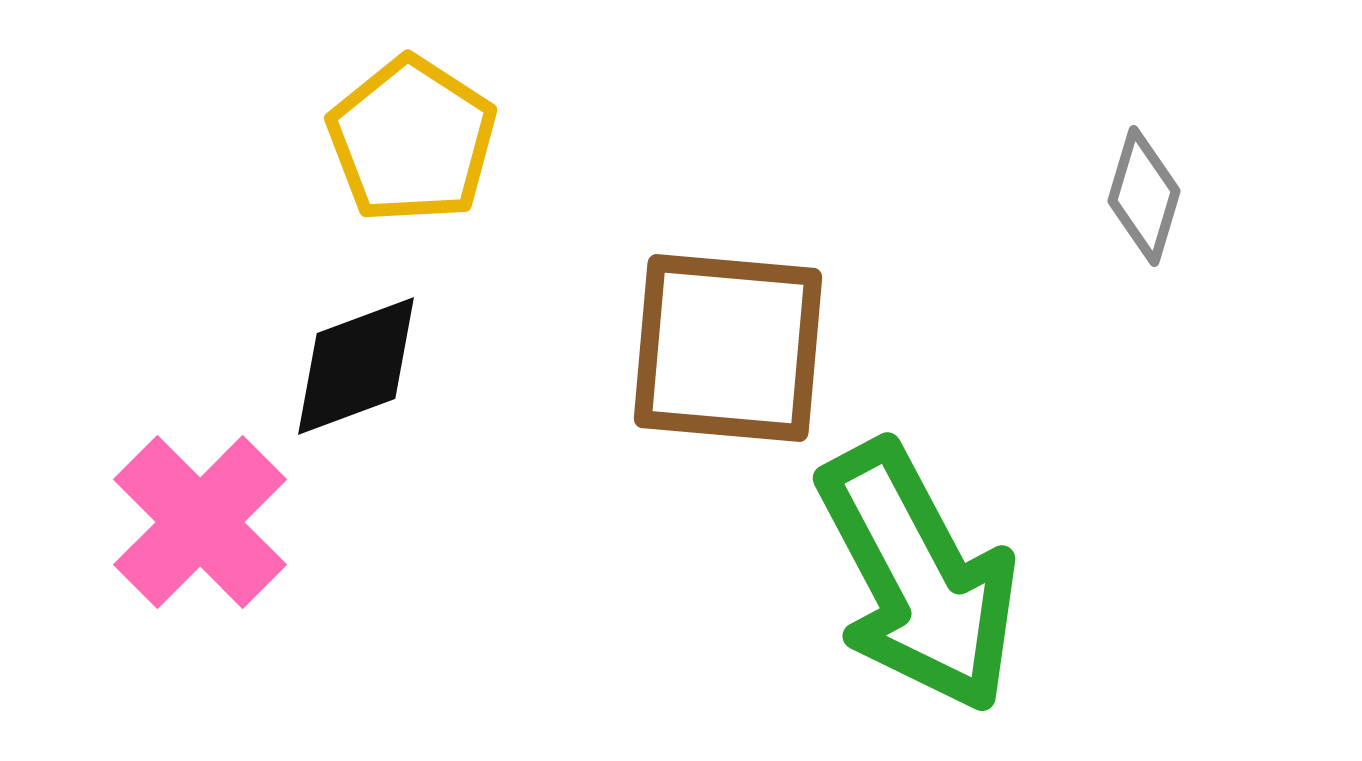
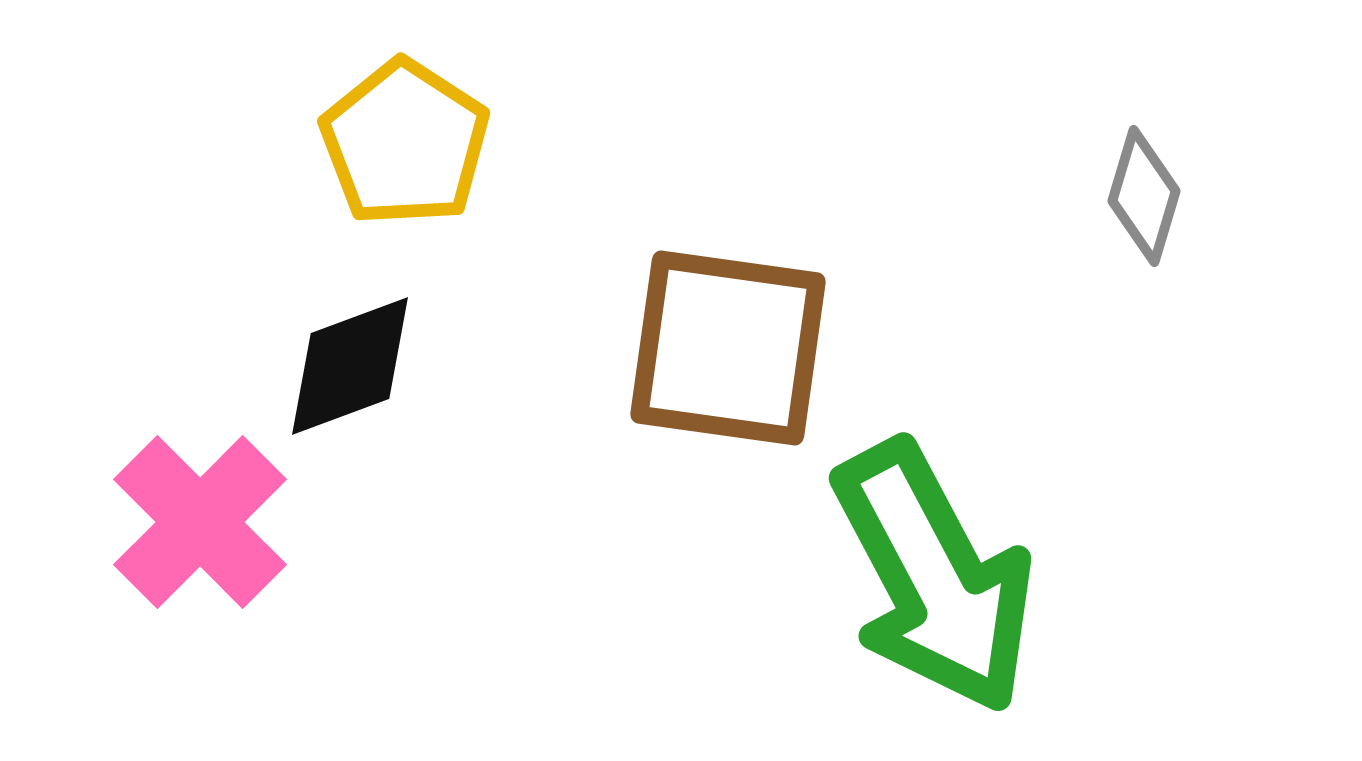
yellow pentagon: moved 7 px left, 3 px down
brown square: rotated 3 degrees clockwise
black diamond: moved 6 px left
green arrow: moved 16 px right
